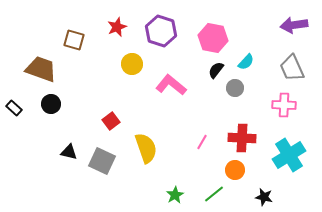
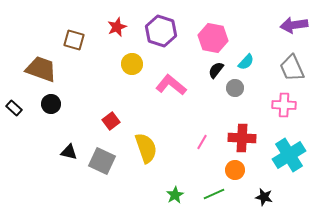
green line: rotated 15 degrees clockwise
